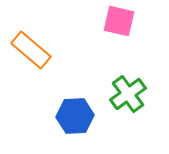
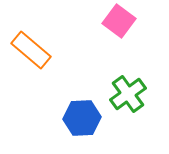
pink square: rotated 24 degrees clockwise
blue hexagon: moved 7 px right, 2 px down
